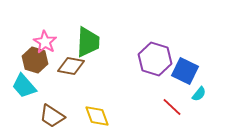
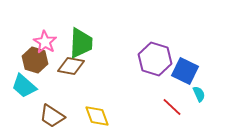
green trapezoid: moved 7 px left, 1 px down
cyan trapezoid: rotated 8 degrees counterclockwise
cyan semicircle: rotated 63 degrees counterclockwise
